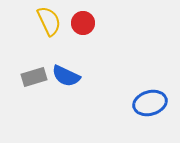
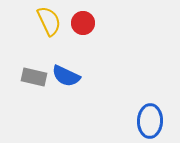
gray rectangle: rotated 30 degrees clockwise
blue ellipse: moved 18 px down; rotated 72 degrees counterclockwise
